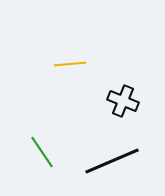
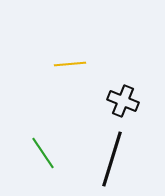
green line: moved 1 px right, 1 px down
black line: moved 2 px up; rotated 50 degrees counterclockwise
